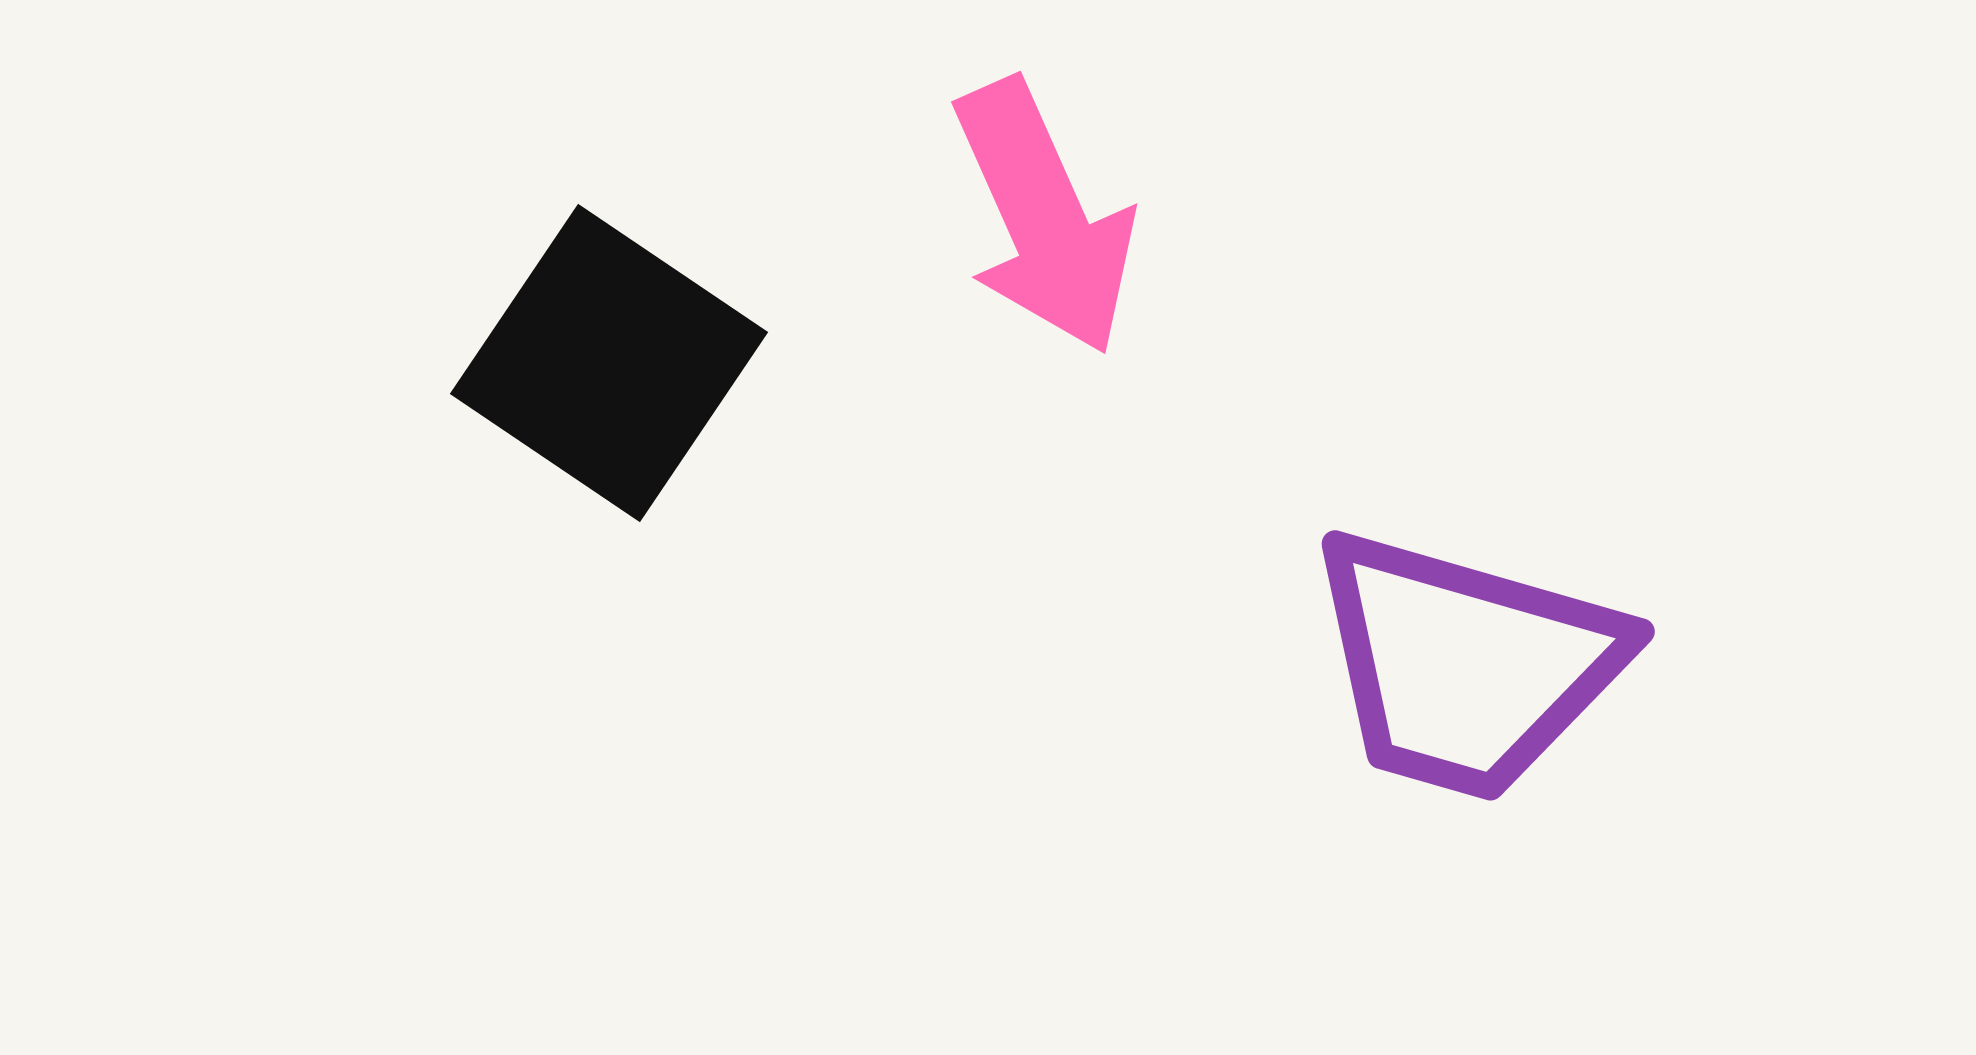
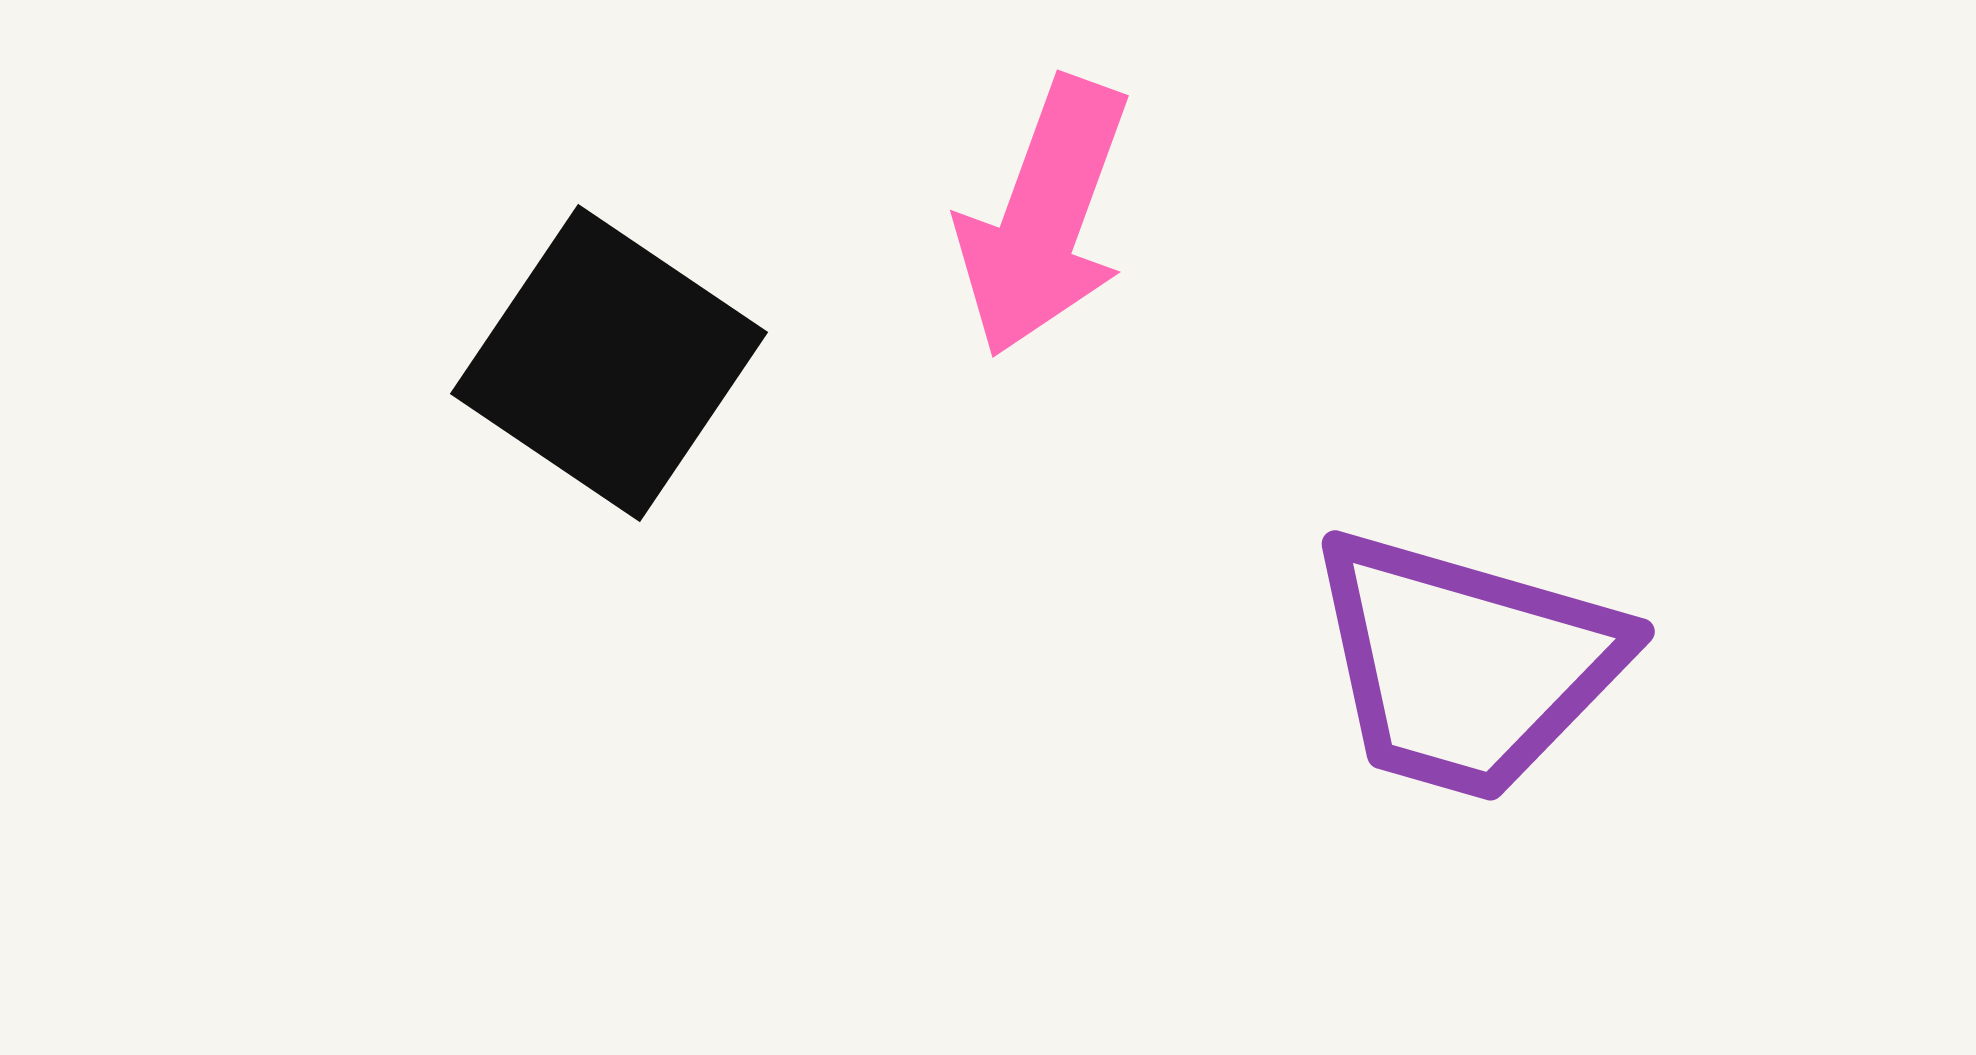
pink arrow: rotated 44 degrees clockwise
